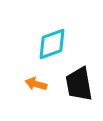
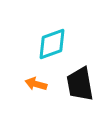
black trapezoid: moved 1 px right
